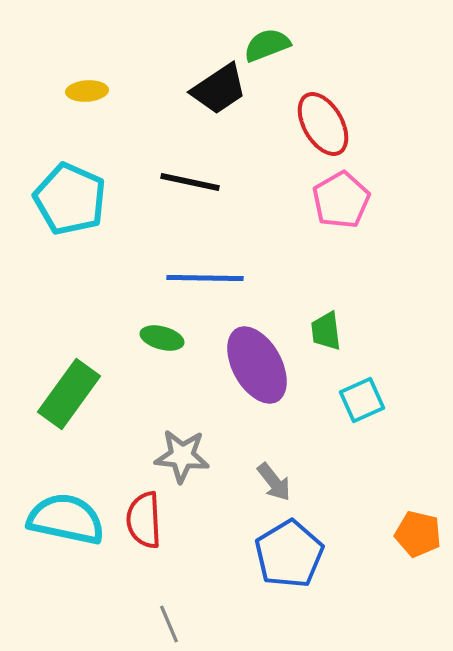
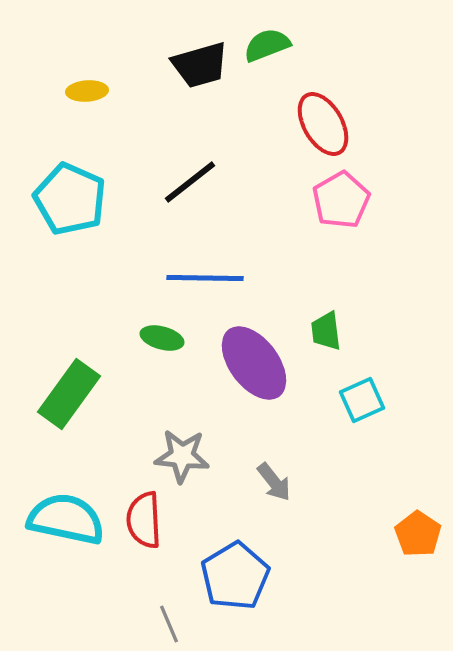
black trapezoid: moved 19 px left, 24 px up; rotated 18 degrees clockwise
black line: rotated 50 degrees counterclockwise
purple ellipse: moved 3 px left, 2 px up; rotated 8 degrees counterclockwise
orange pentagon: rotated 21 degrees clockwise
blue pentagon: moved 54 px left, 22 px down
